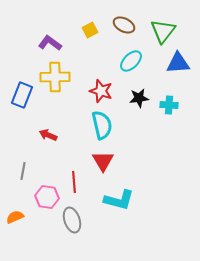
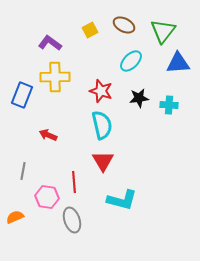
cyan L-shape: moved 3 px right
